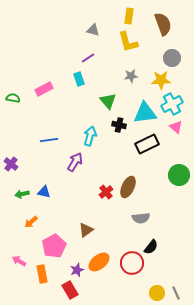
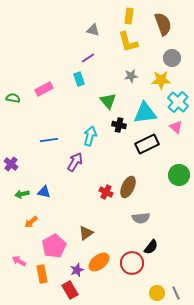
cyan cross: moved 6 px right, 2 px up; rotated 20 degrees counterclockwise
red cross: rotated 24 degrees counterclockwise
brown triangle: moved 3 px down
